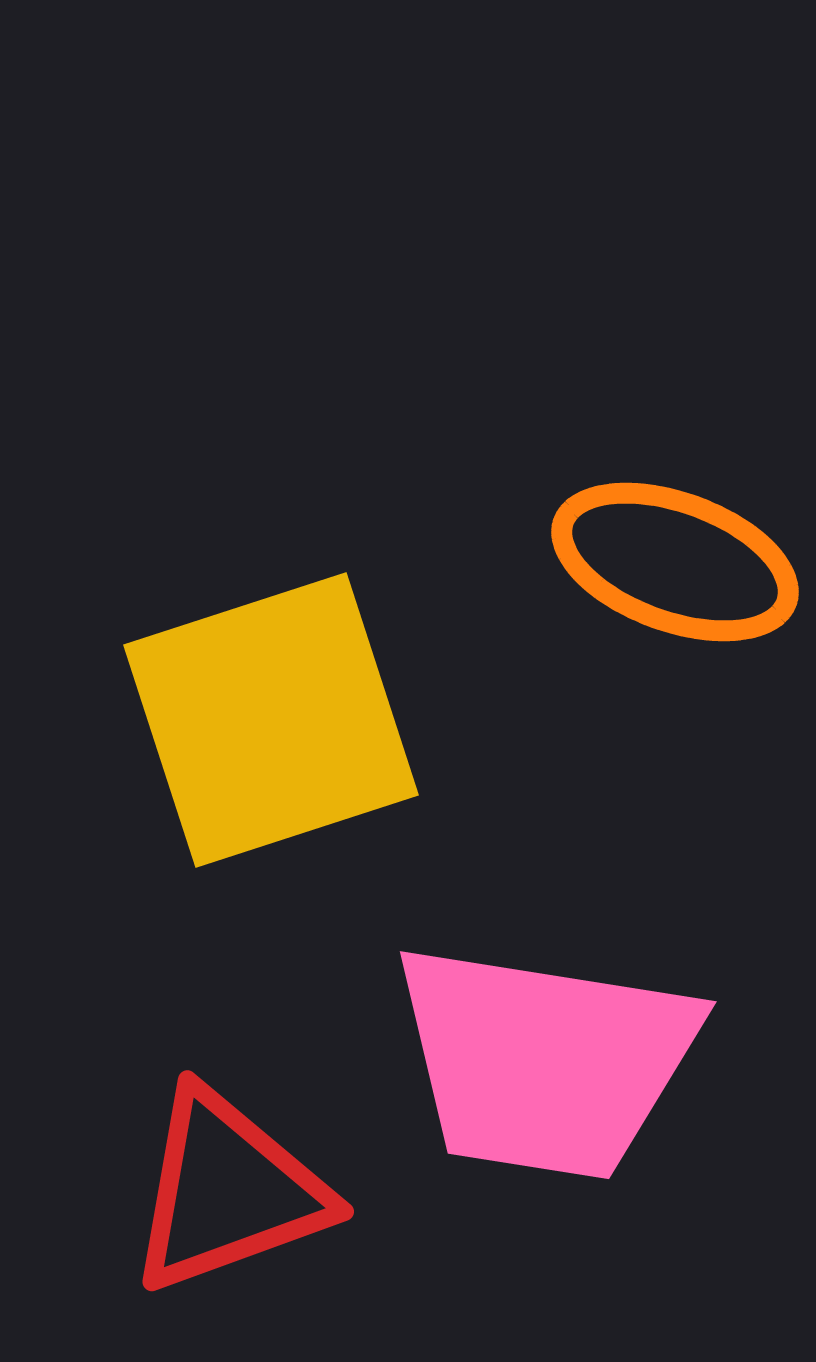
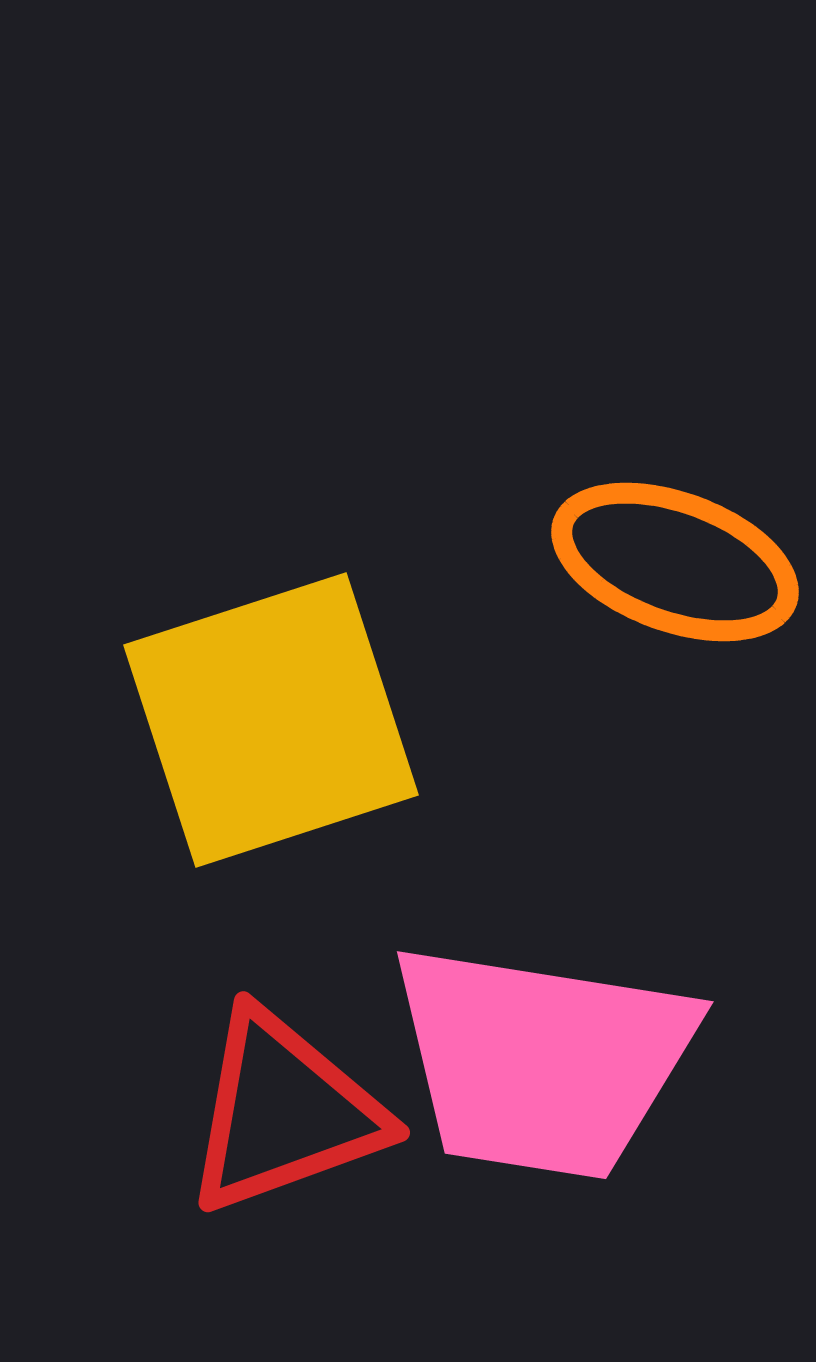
pink trapezoid: moved 3 px left
red triangle: moved 56 px right, 79 px up
